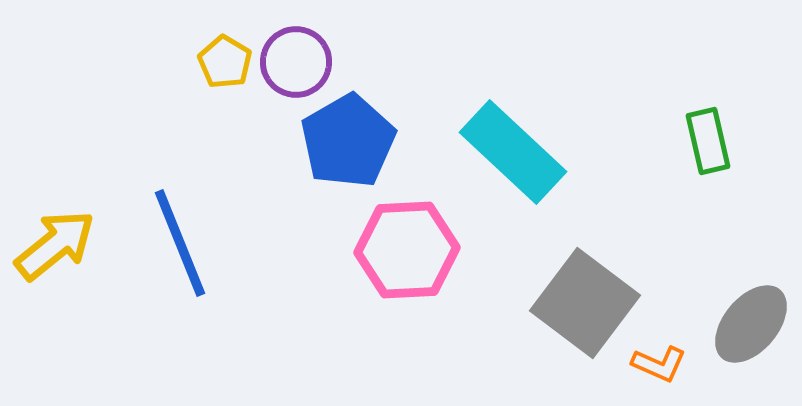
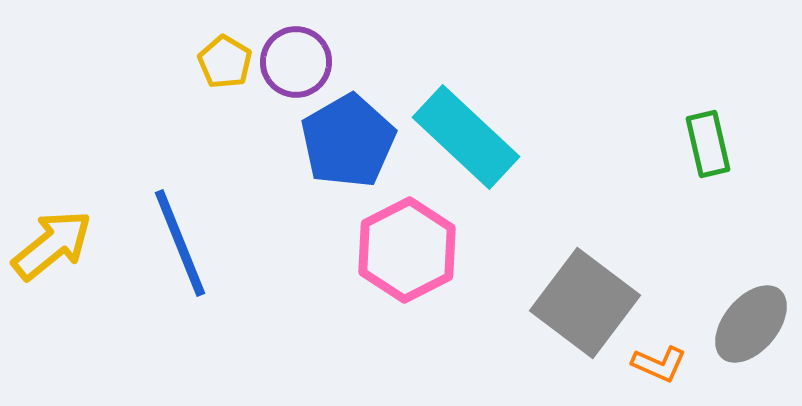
green rectangle: moved 3 px down
cyan rectangle: moved 47 px left, 15 px up
yellow arrow: moved 3 px left
pink hexagon: rotated 24 degrees counterclockwise
